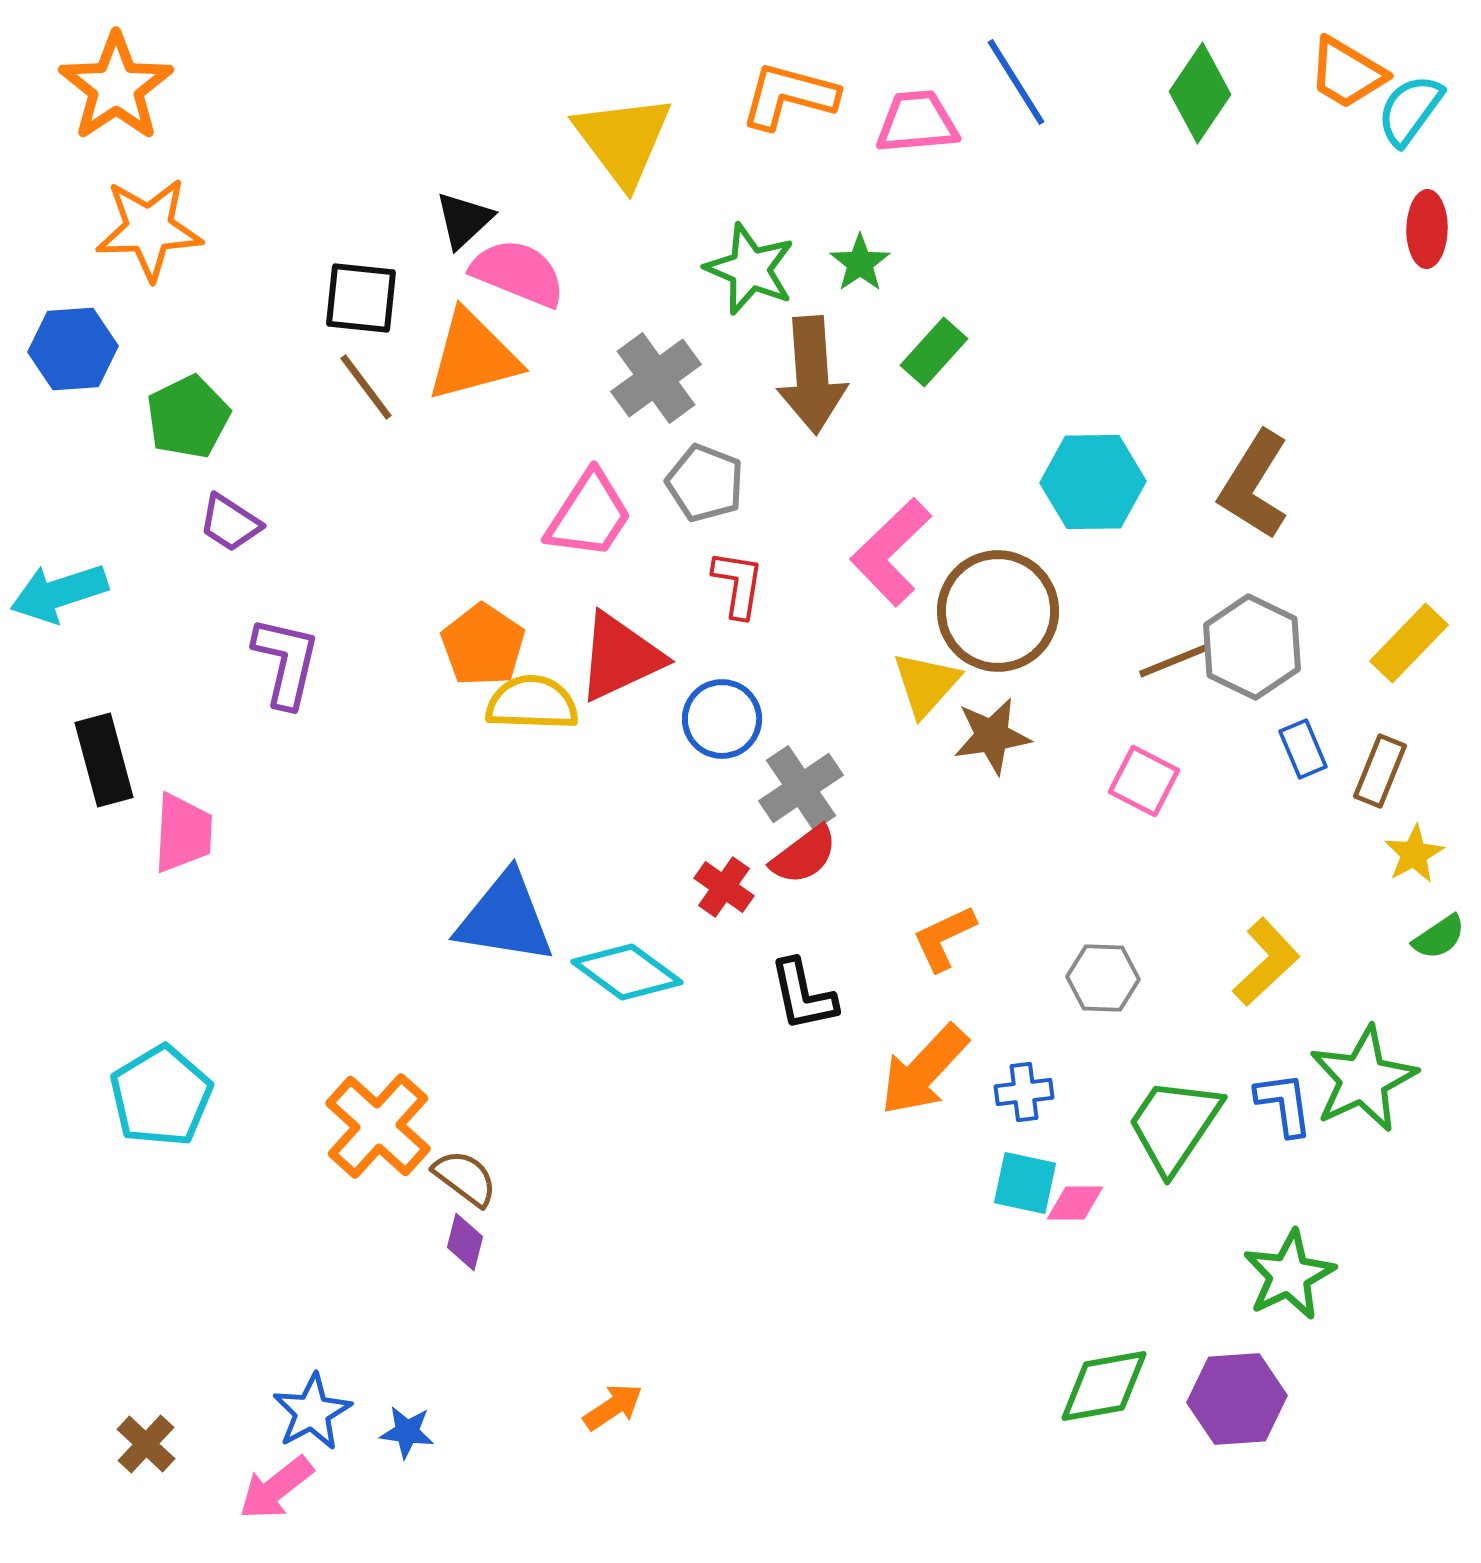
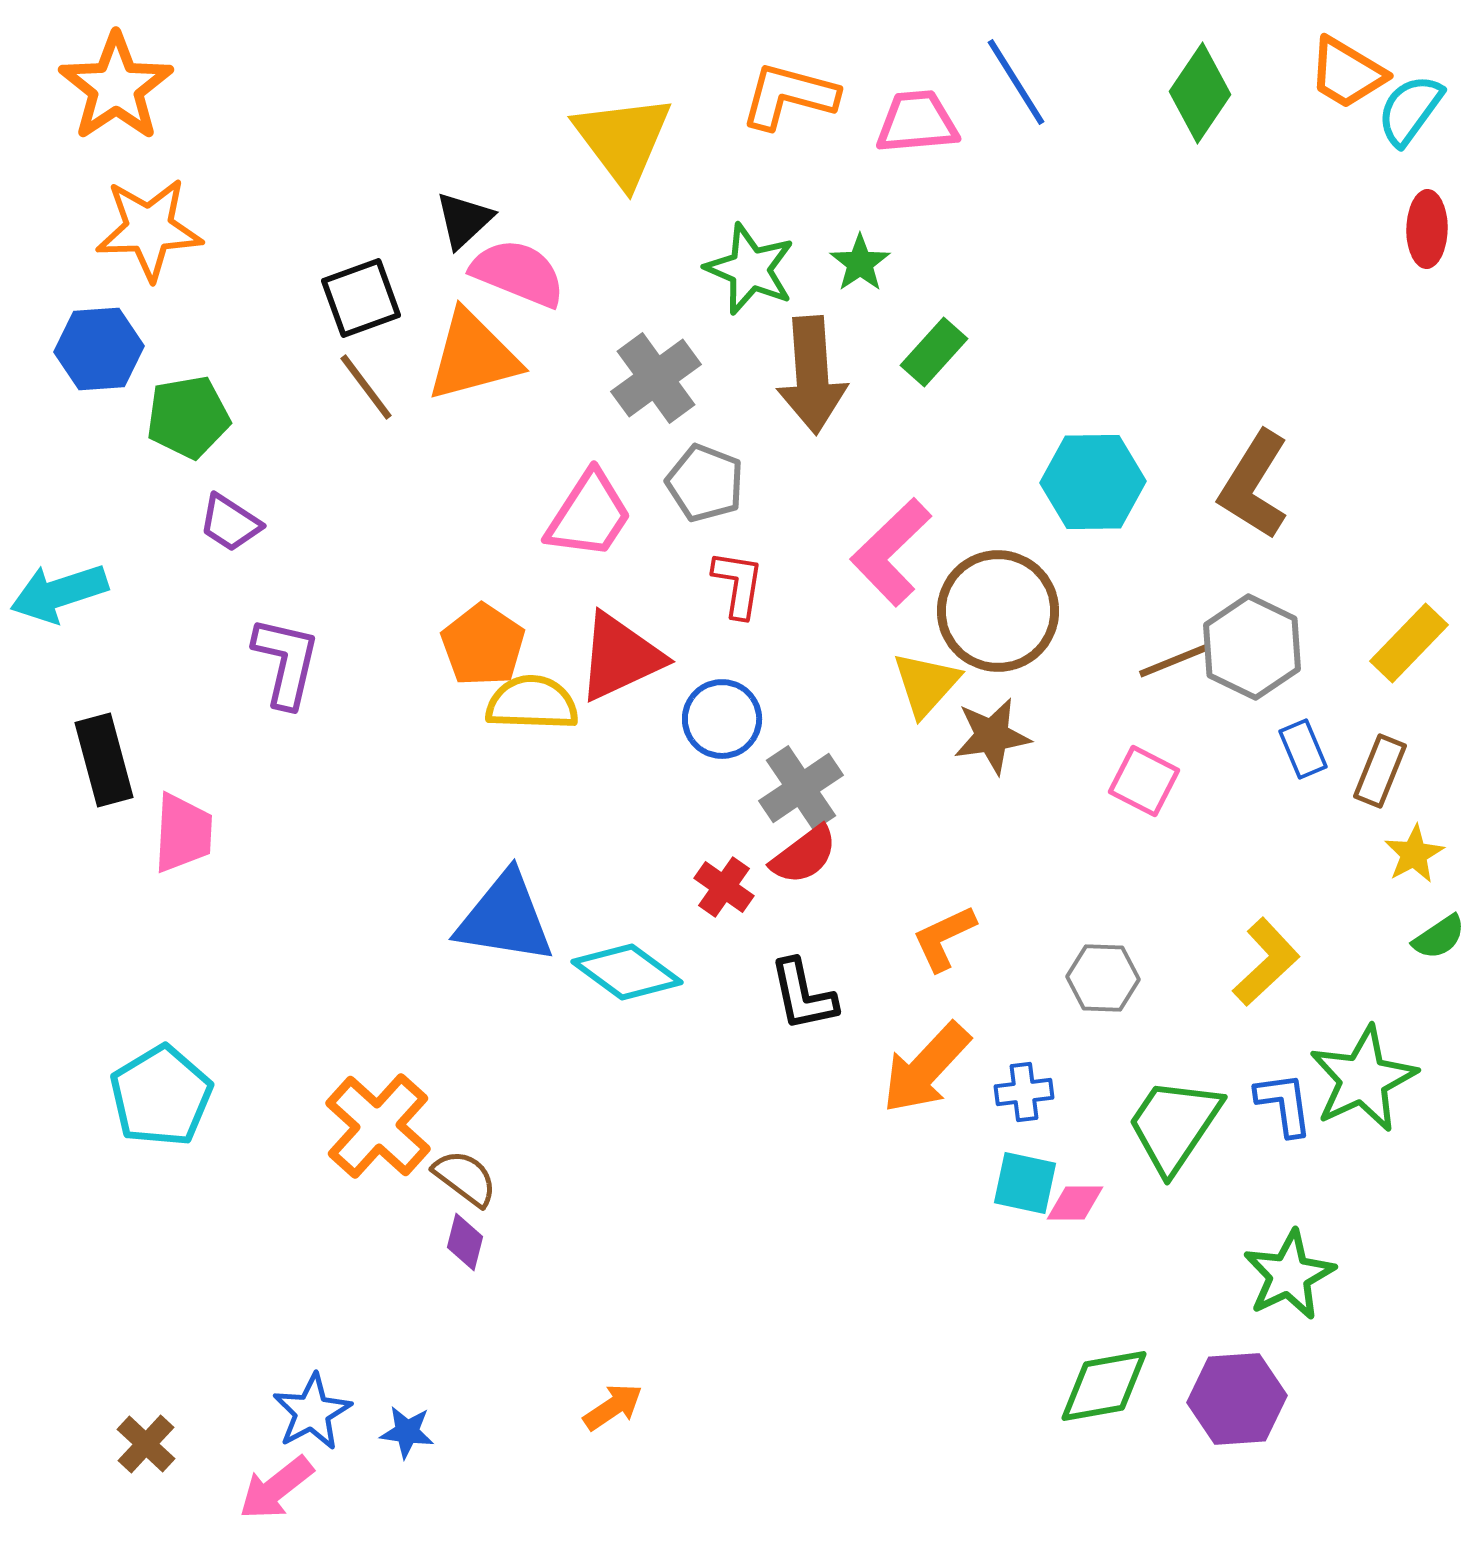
black square at (361, 298): rotated 26 degrees counterclockwise
blue hexagon at (73, 349): moved 26 px right
green pentagon at (188, 417): rotated 16 degrees clockwise
orange arrow at (924, 1070): moved 2 px right, 2 px up
